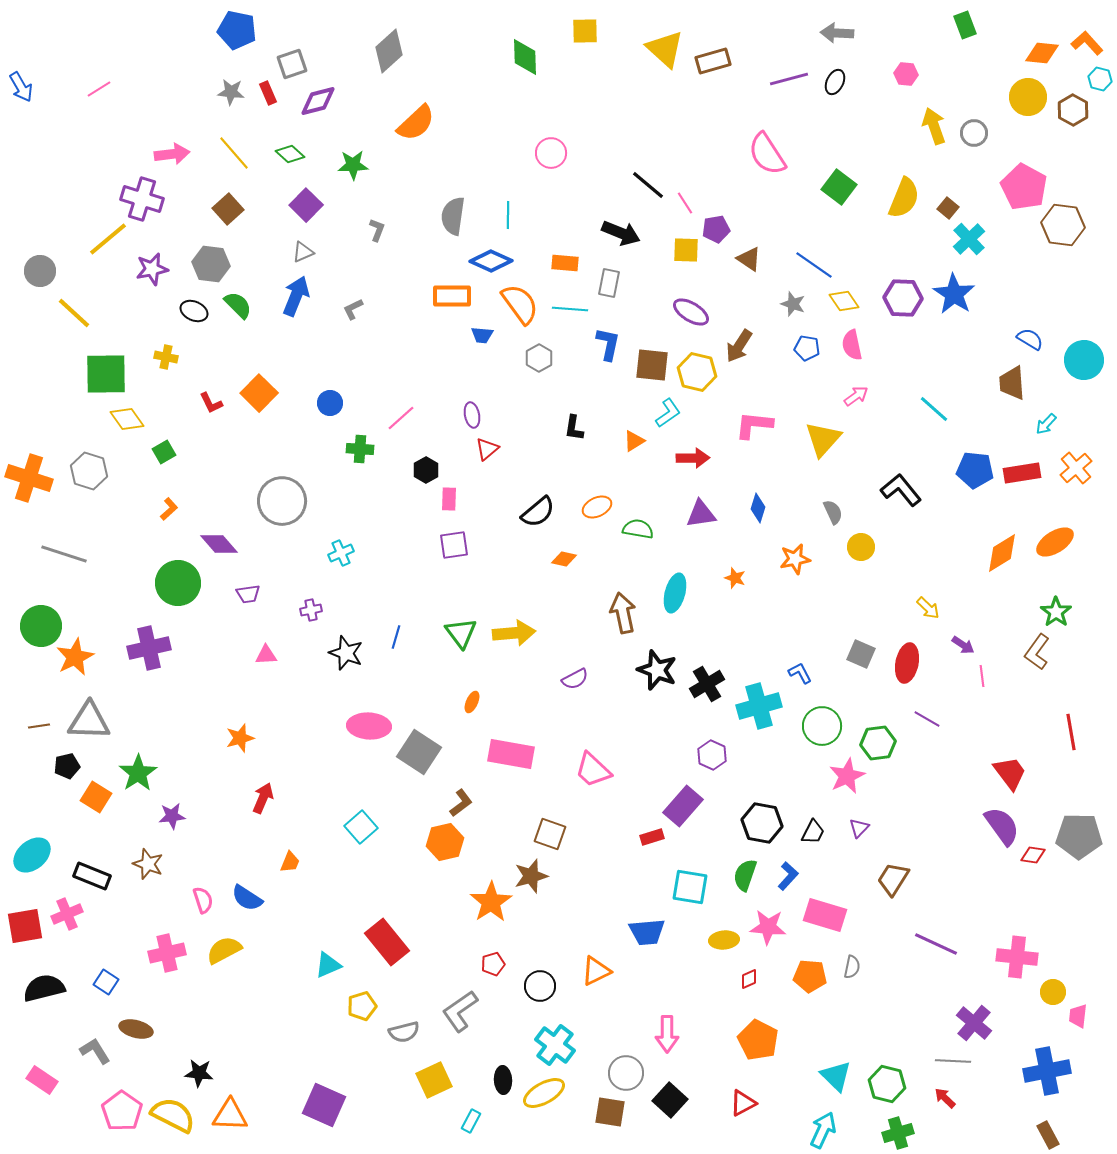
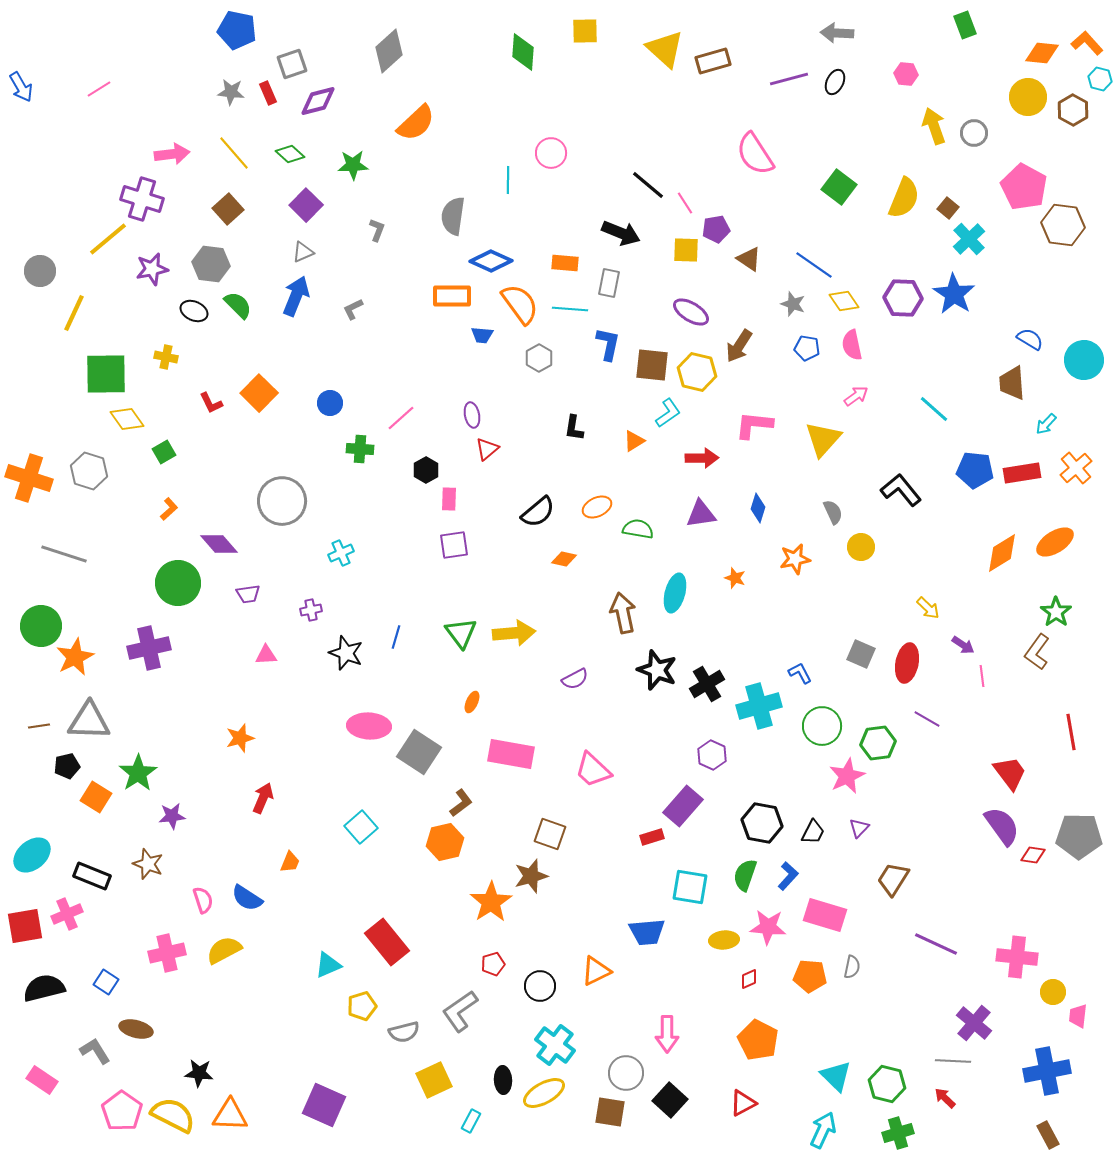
green diamond at (525, 57): moved 2 px left, 5 px up; rotated 6 degrees clockwise
pink semicircle at (767, 154): moved 12 px left
cyan line at (508, 215): moved 35 px up
yellow line at (74, 313): rotated 72 degrees clockwise
red arrow at (693, 458): moved 9 px right
